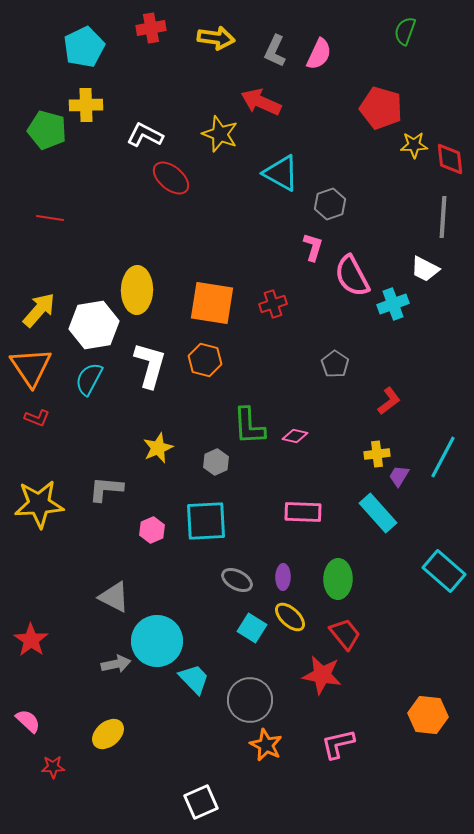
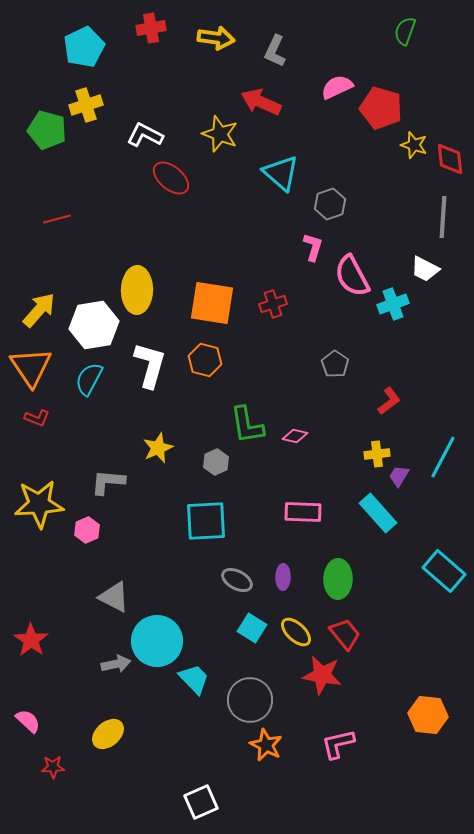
pink semicircle at (319, 54): moved 18 px right, 33 px down; rotated 140 degrees counterclockwise
yellow cross at (86, 105): rotated 16 degrees counterclockwise
yellow star at (414, 145): rotated 20 degrees clockwise
cyan triangle at (281, 173): rotated 12 degrees clockwise
red line at (50, 218): moved 7 px right, 1 px down; rotated 24 degrees counterclockwise
green L-shape at (249, 426): moved 2 px left, 1 px up; rotated 6 degrees counterclockwise
gray L-shape at (106, 489): moved 2 px right, 7 px up
pink hexagon at (152, 530): moved 65 px left
yellow ellipse at (290, 617): moved 6 px right, 15 px down
